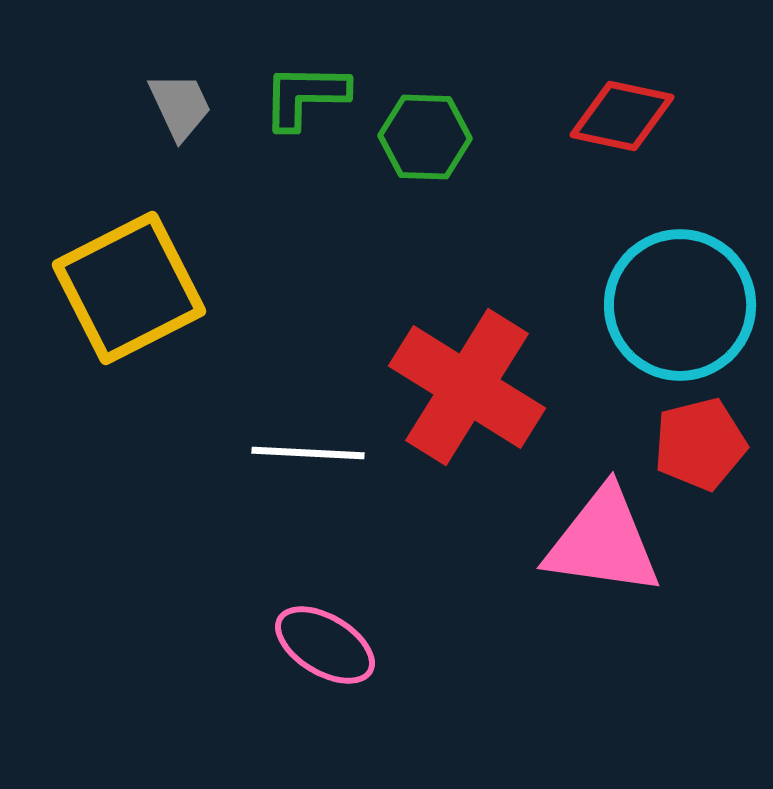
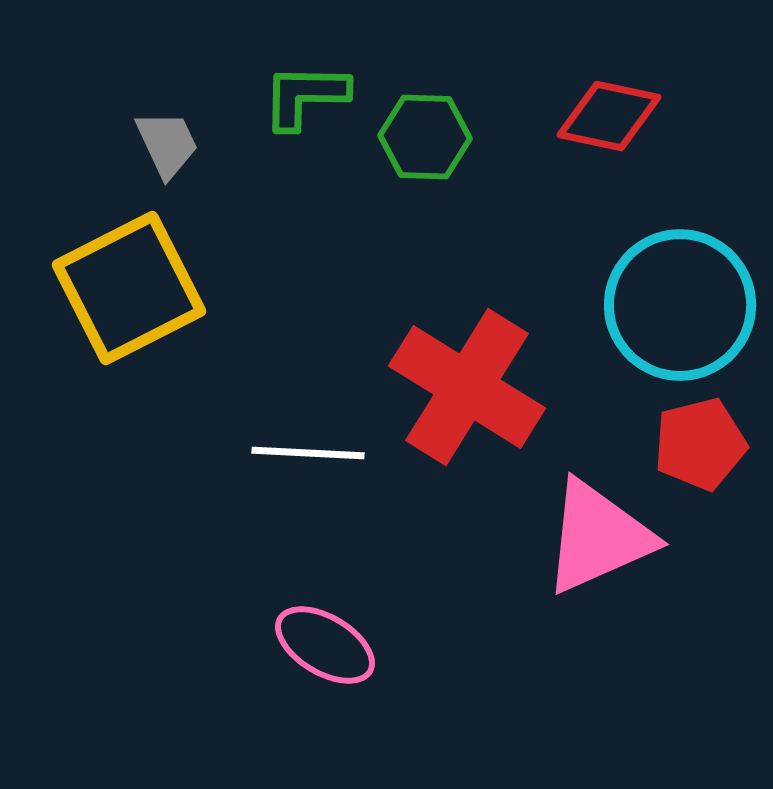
gray trapezoid: moved 13 px left, 38 px down
red diamond: moved 13 px left
pink triangle: moved 5 px left, 5 px up; rotated 32 degrees counterclockwise
